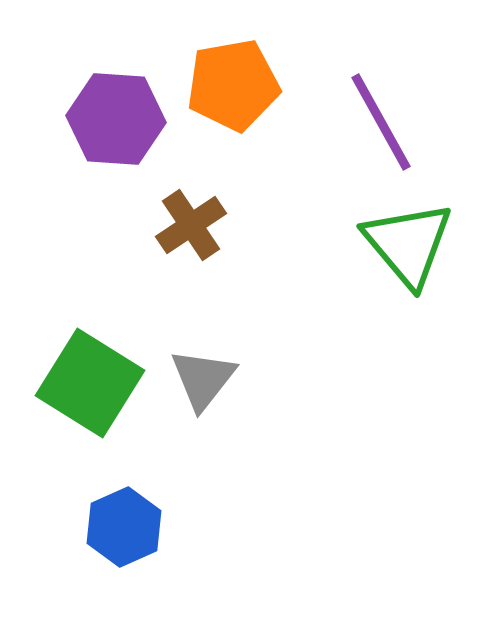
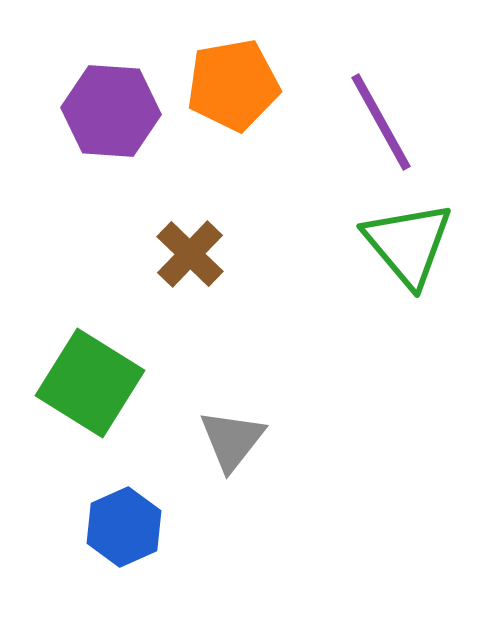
purple hexagon: moved 5 px left, 8 px up
brown cross: moved 1 px left, 29 px down; rotated 12 degrees counterclockwise
gray triangle: moved 29 px right, 61 px down
